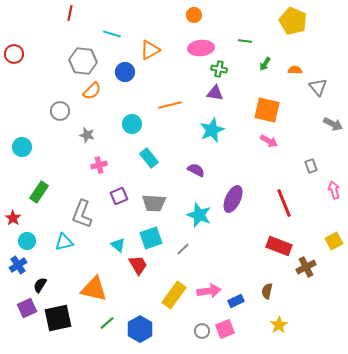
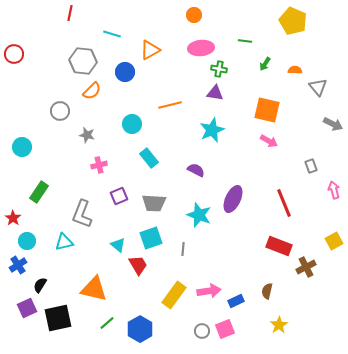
gray line at (183, 249): rotated 40 degrees counterclockwise
